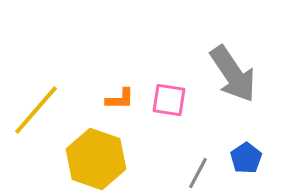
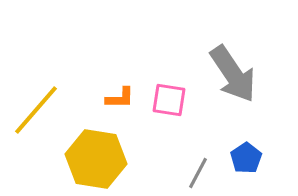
orange L-shape: moved 1 px up
yellow hexagon: rotated 10 degrees counterclockwise
